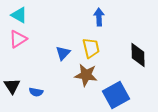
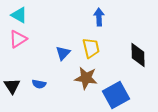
brown star: moved 3 px down
blue semicircle: moved 3 px right, 8 px up
